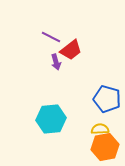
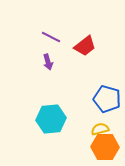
red trapezoid: moved 14 px right, 4 px up
purple arrow: moved 8 px left
yellow semicircle: rotated 12 degrees counterclockwise
orange hexagon: rotated 12 degrees clockwise
